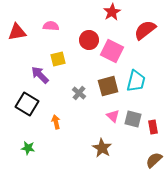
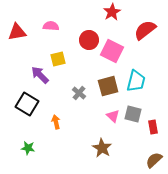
gray square: moved 5 px up
